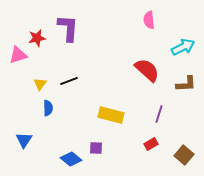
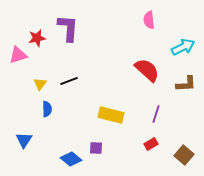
blue semicircle: moved 1 px left, 1 px down
purple line: moved 3 px left
